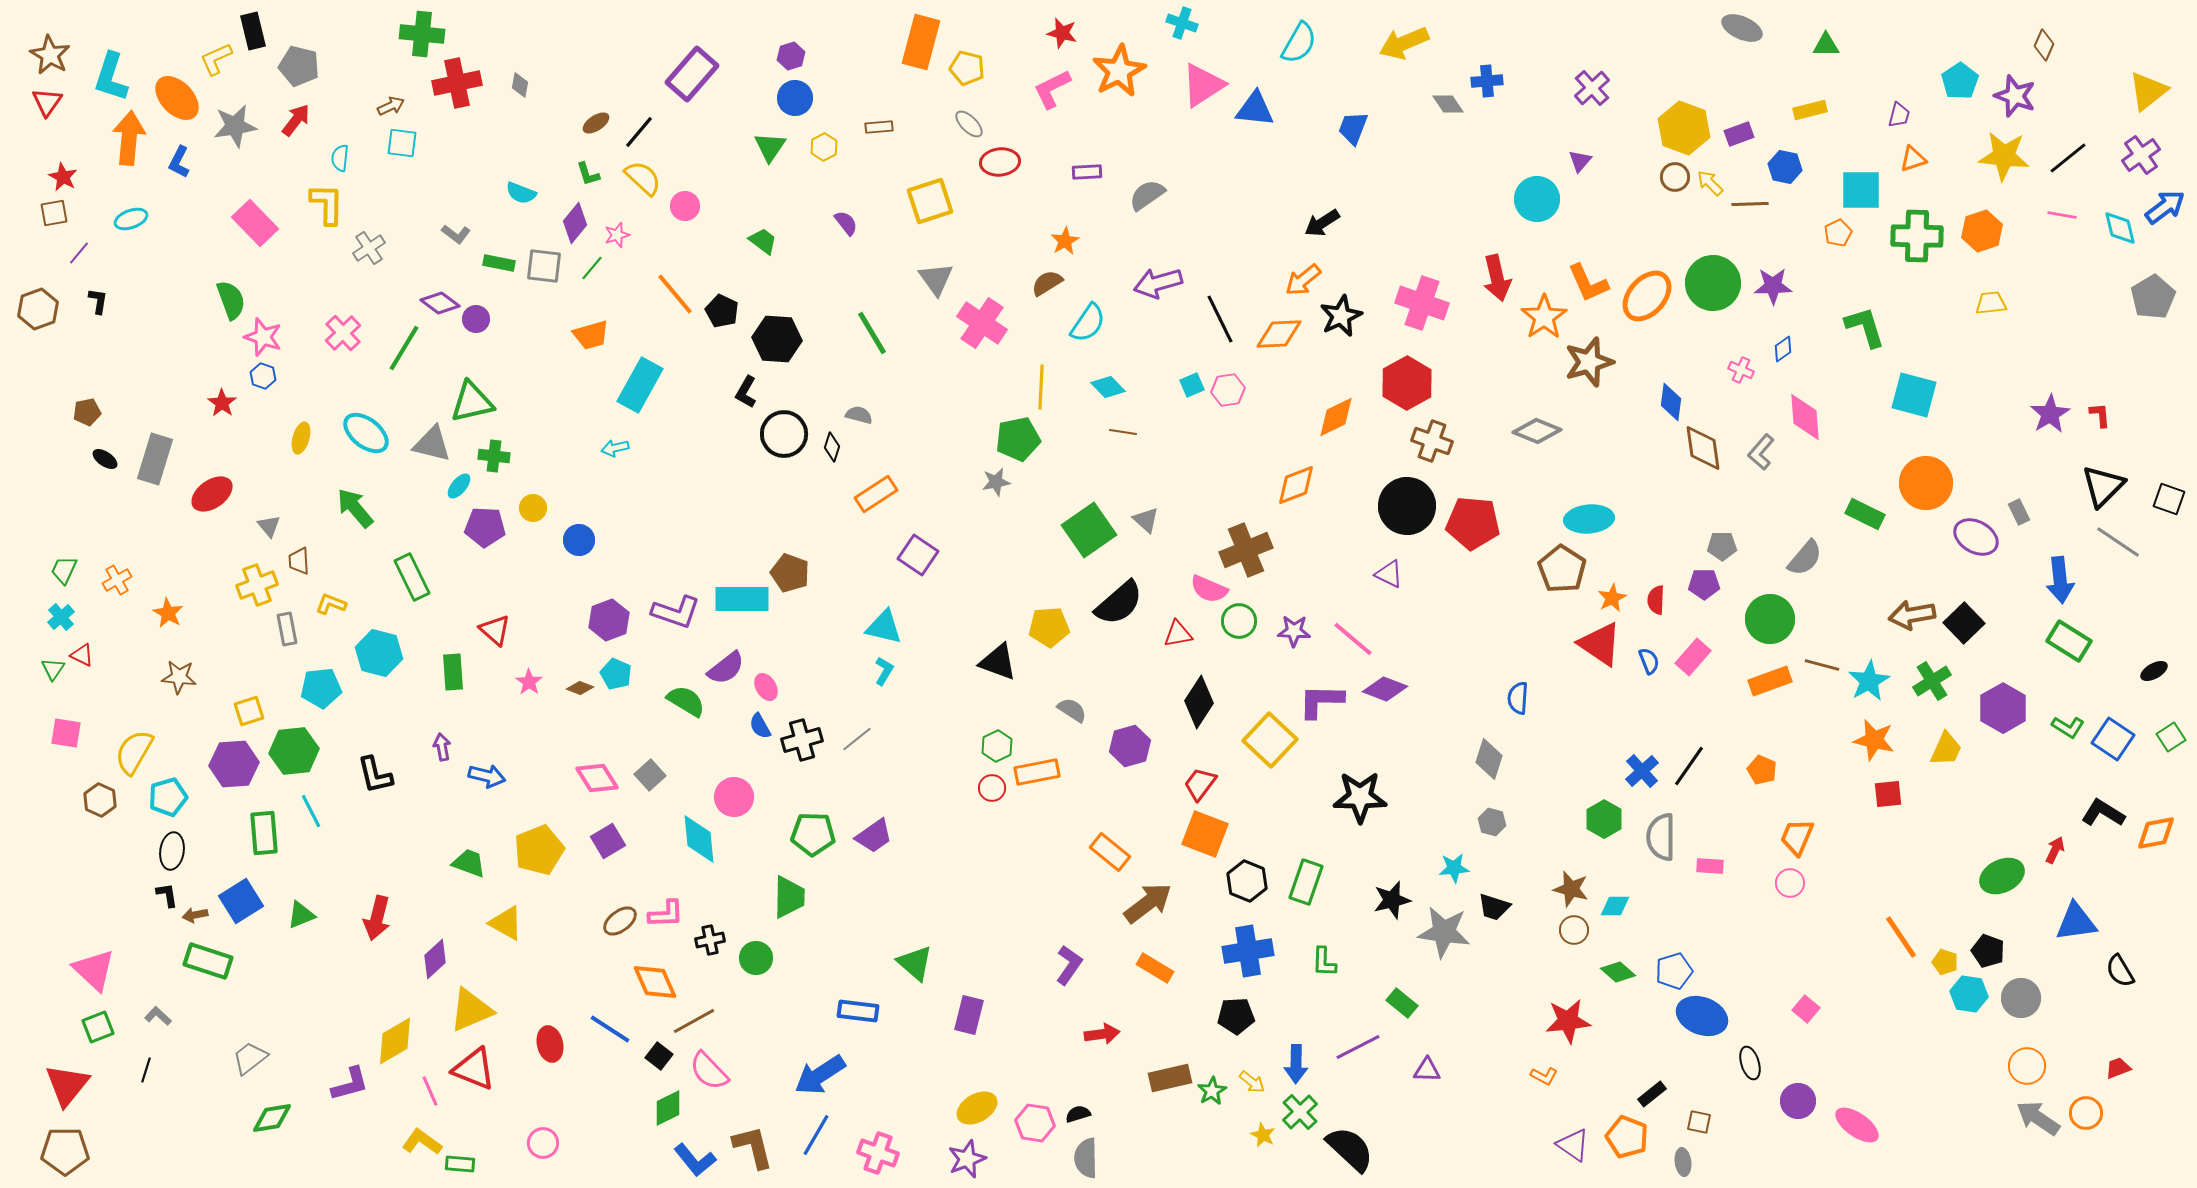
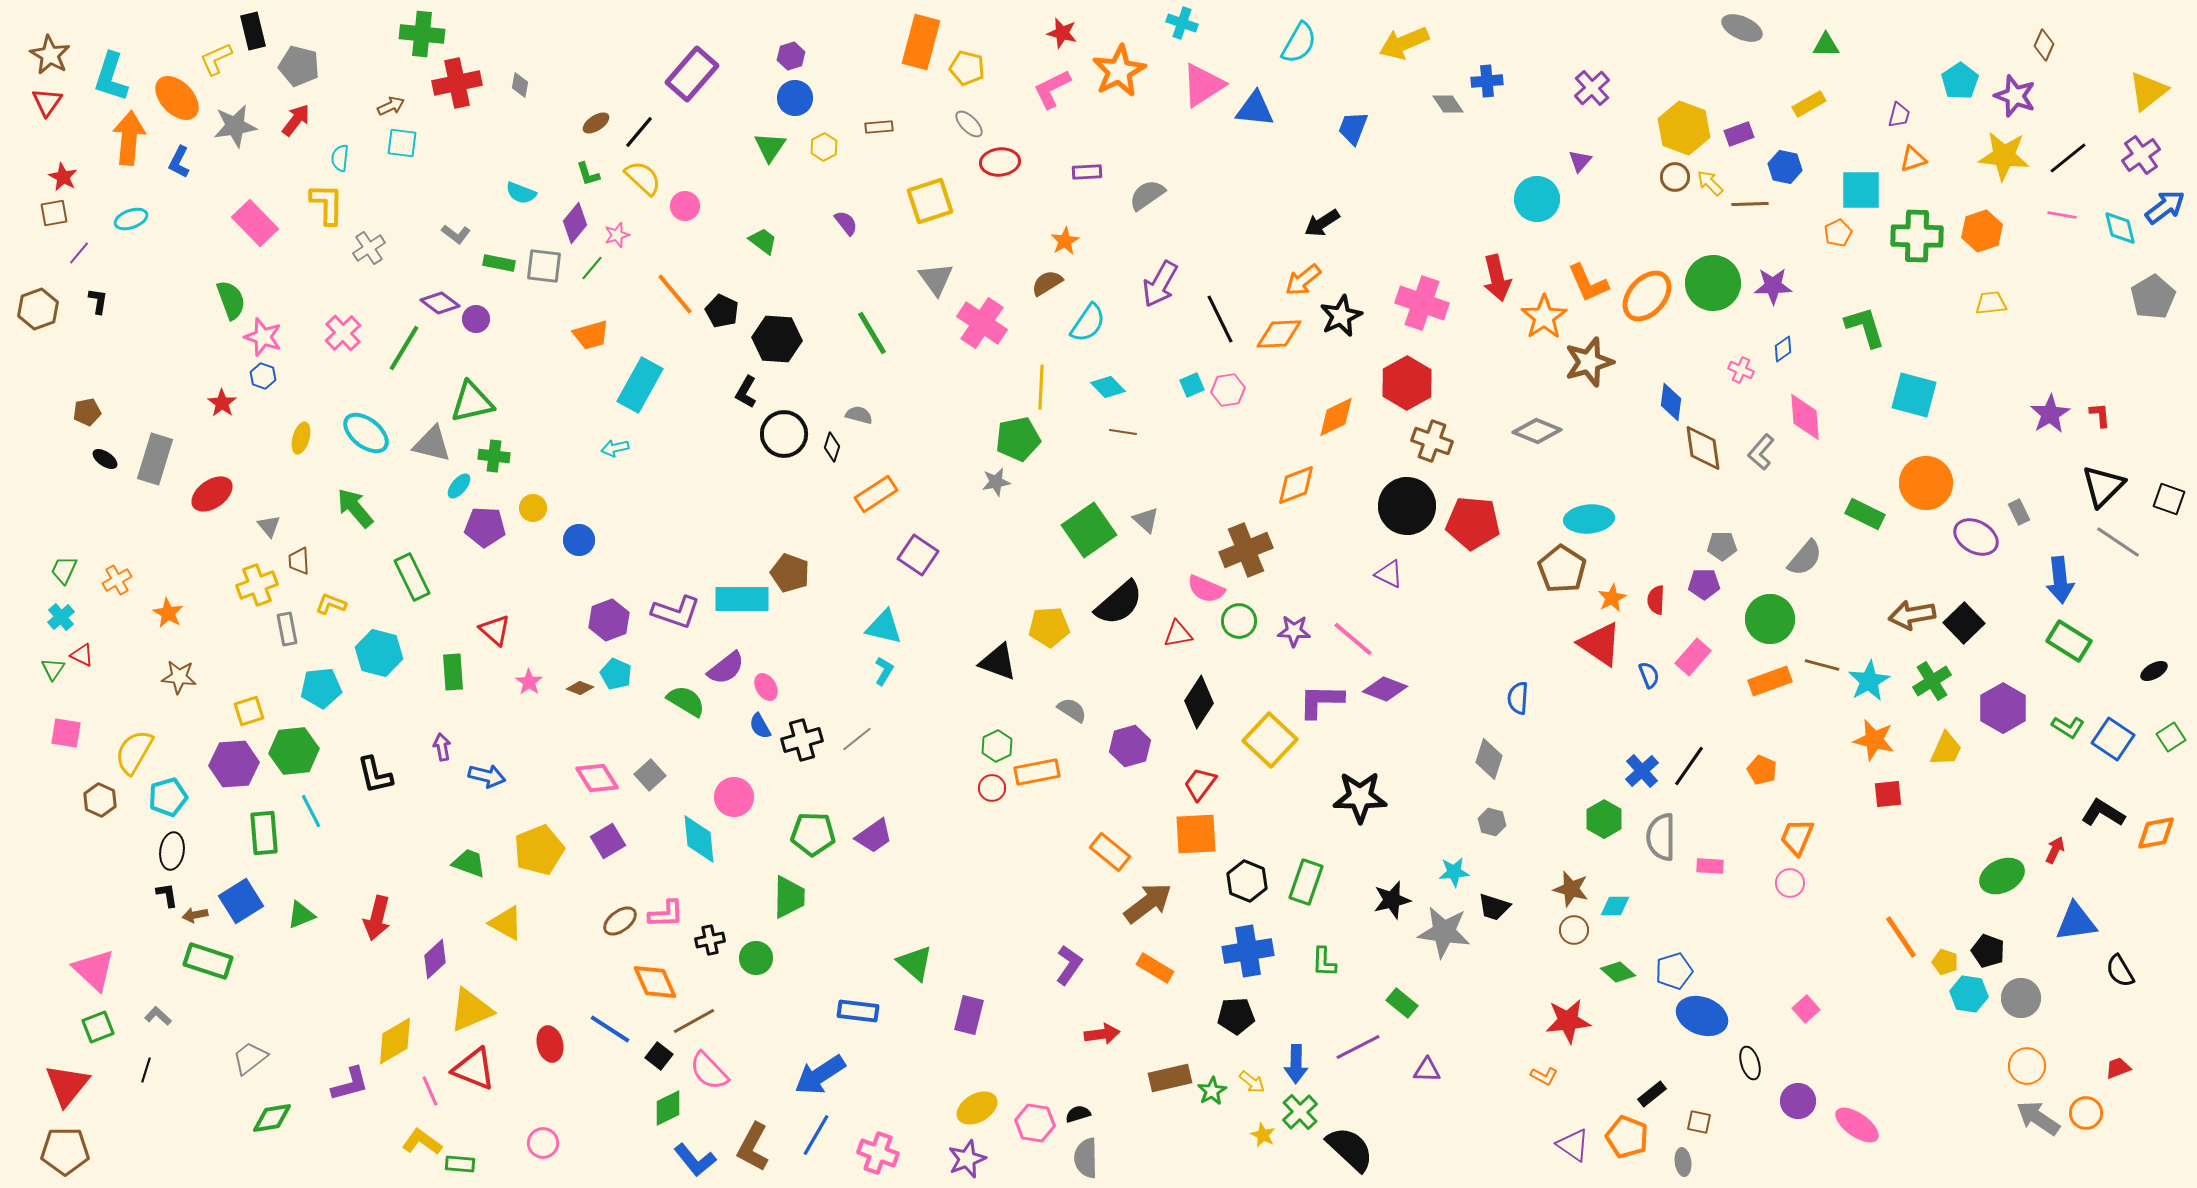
yellow rectangle at (1810, 110): moved 1 px left, 6 px up; rotated 16 degrees counterclockwise
purple arrow at (1158, 283): moved 2 px right, 1 px down; rotated 45 degrees counterclockwise
pink semicircle at (1209, 589): moved 3 px left
blue semicircle at (1649, 661): moved 14 px down
orange square at (1205, 834): moved 9 px left; rotated 24 degrees counterclockwise
cyan star at (1454, 868): moved 4 px down
pink square at (1806, 1009): rotated 8 degrees clockwise
brown L-shape at (753, 1147): rotated 138 degrees counterclockwise
